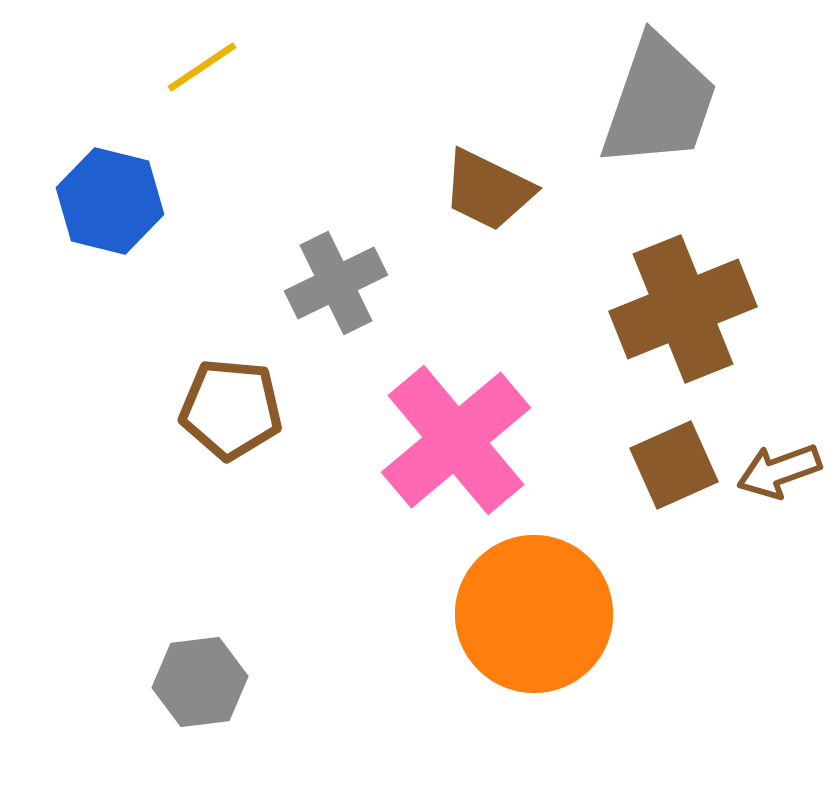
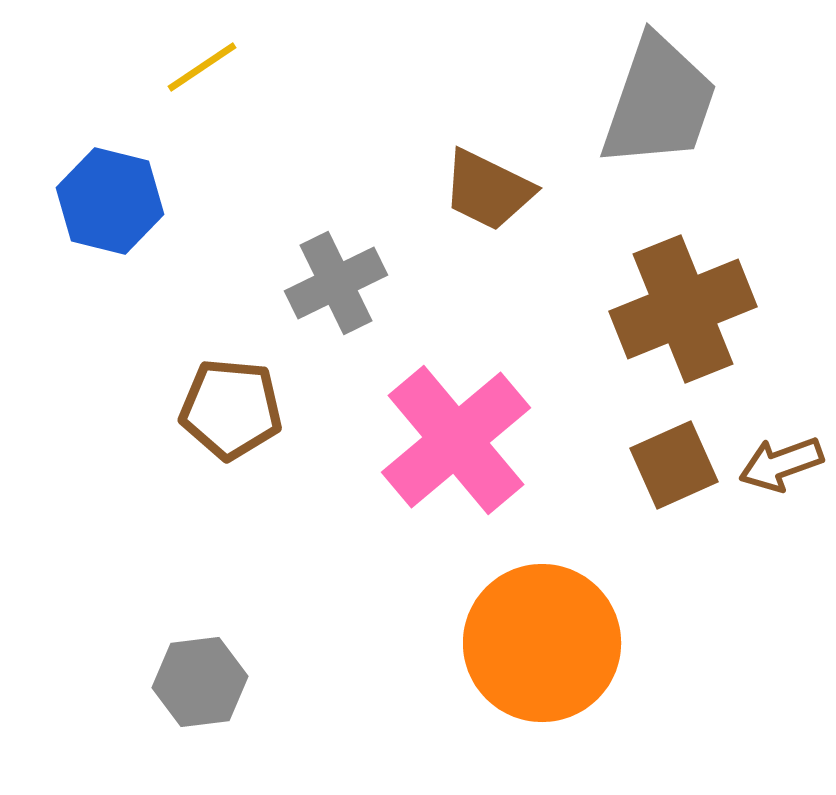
brown arrow: moved 2 px right, 7 px up
orange circle: moved 8 px right, 29 px down
